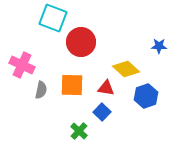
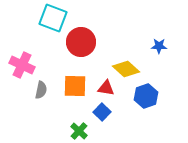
orange square: moved 3 px right, 1 px down
